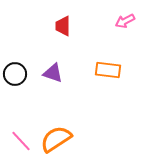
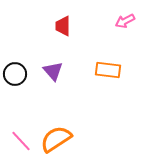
purple triangle: moved 2 px up; rotated 30 degrees clockwise
